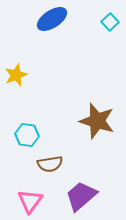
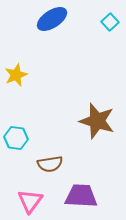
cyan hexagon: moved 11 px left, 3 px down
purple trapezoid: rotated 44 degrees clockwise
